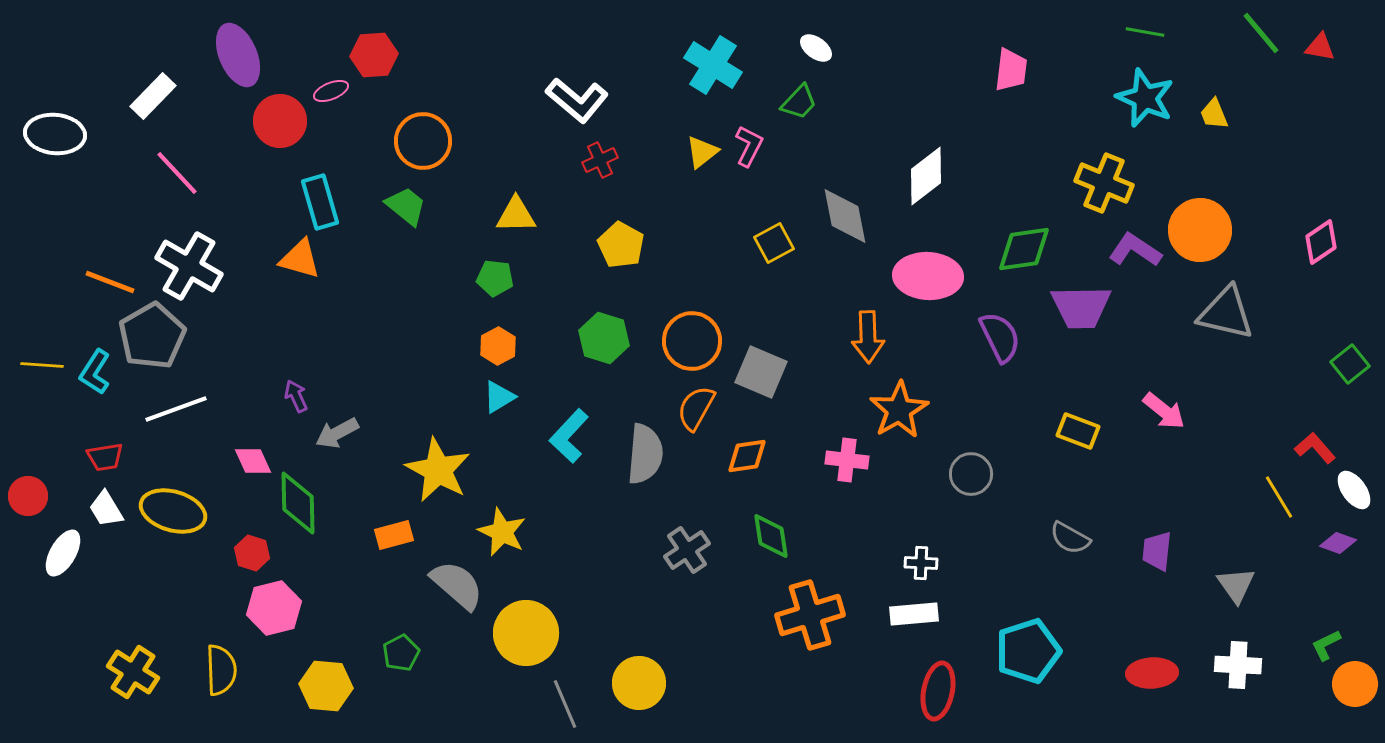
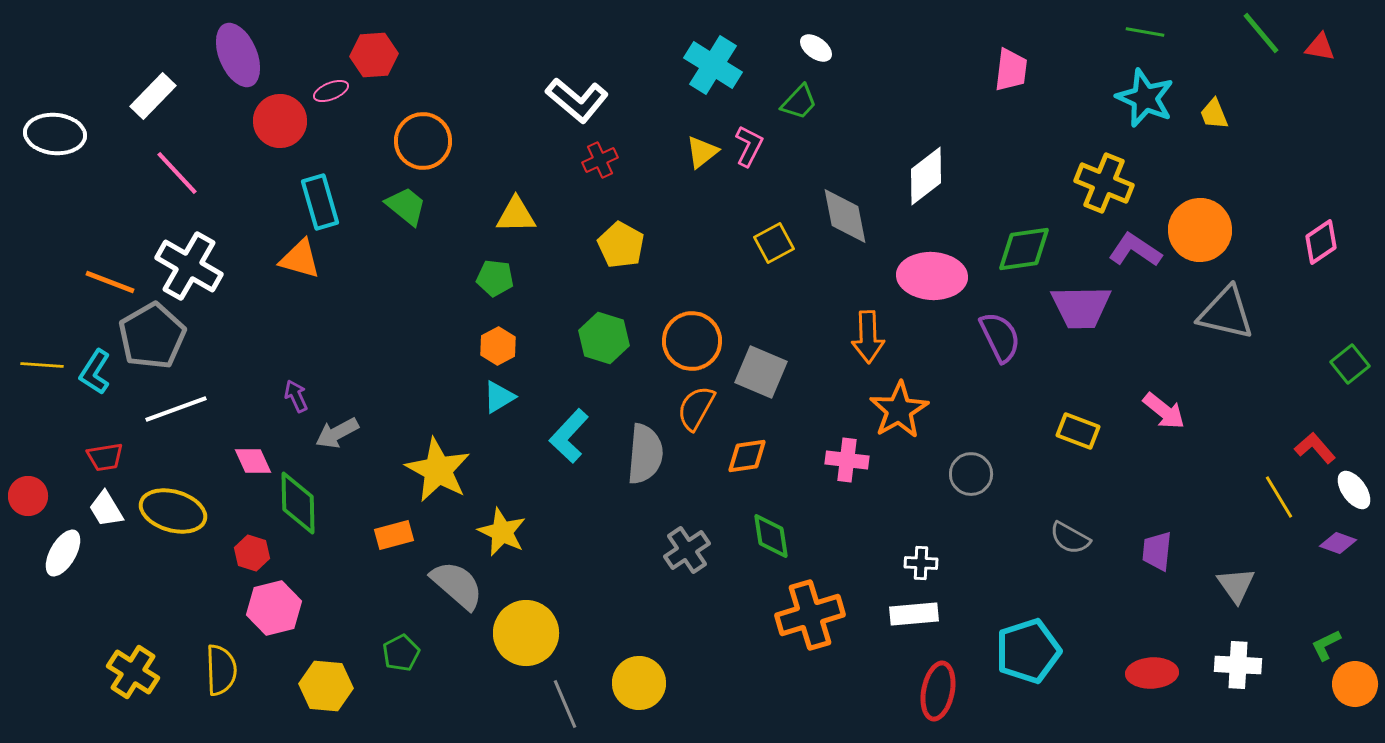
pink ellipse at (928, 276): moved 4 px right
